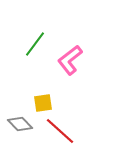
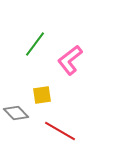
yellow square: moved 1 px left, 8 px up
gray diamond: moved 4 px left, 11 px up
red line: rotated 12 degrees counterclockwise
